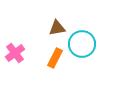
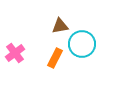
brown triangle: moved 3 px right, 2 px up
